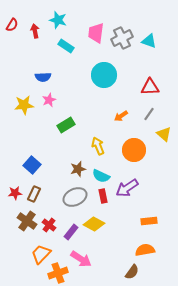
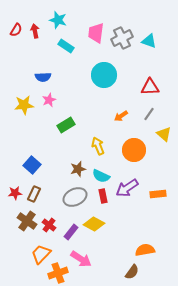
red semicircle: moved 4 px right, 5 px down
orange rectangle: moved 9 px right, 27 px up
